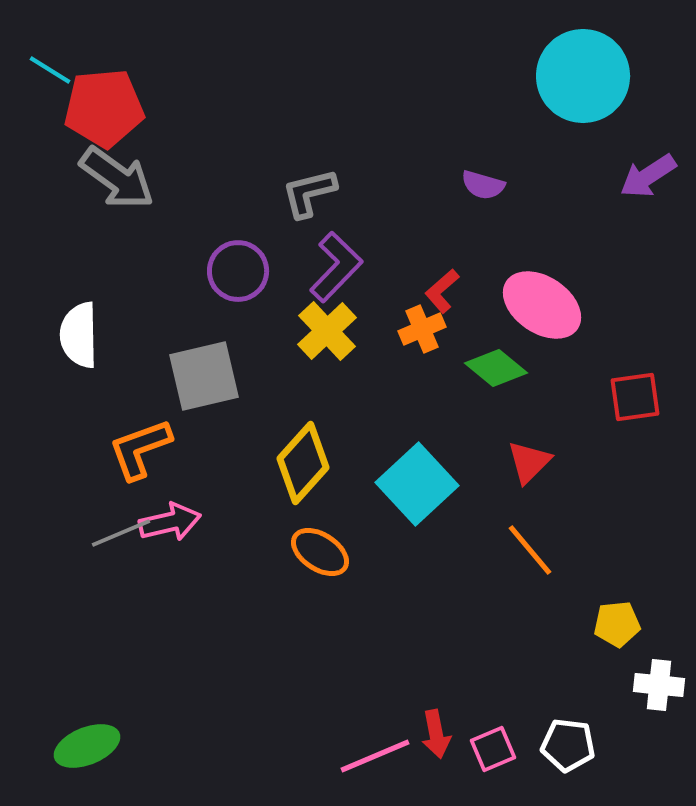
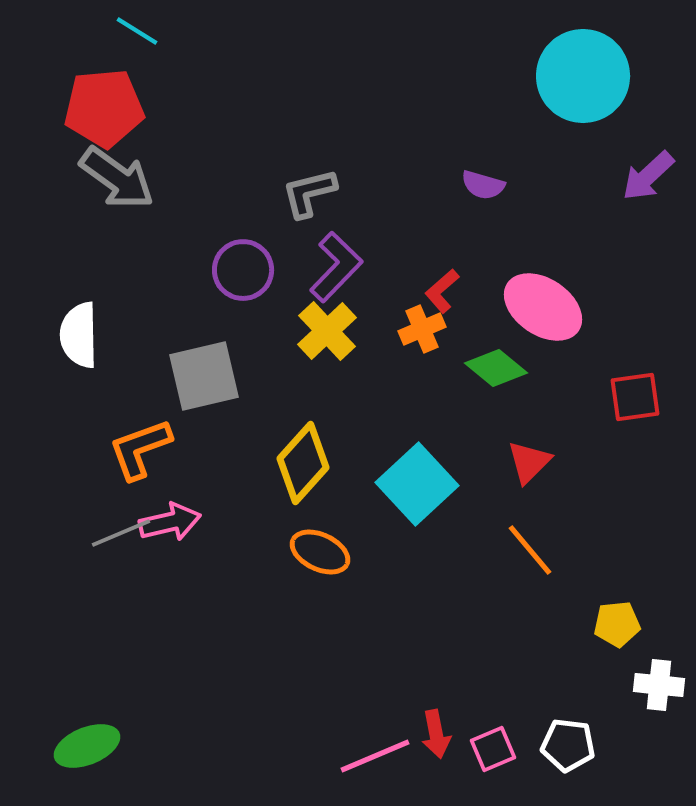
cyan line: moved 87 px right, 39 px up
purple arrow: rotated 10 degrees counterclockwise
purple circle: moved 5 px right, 1 px up
pink ellipse: moved 1 px right, 2 px down
orange ellipse: rotated 8 degrees counterclockwise
